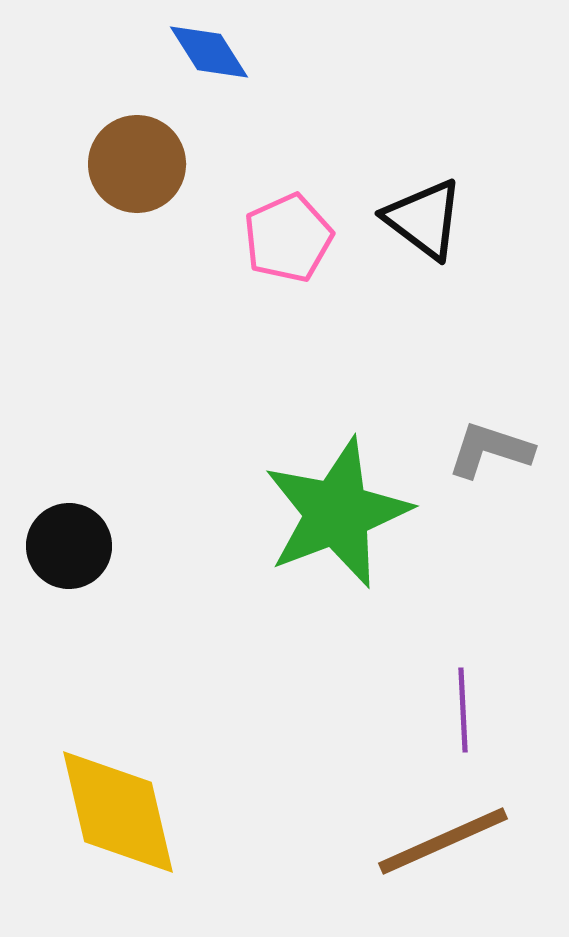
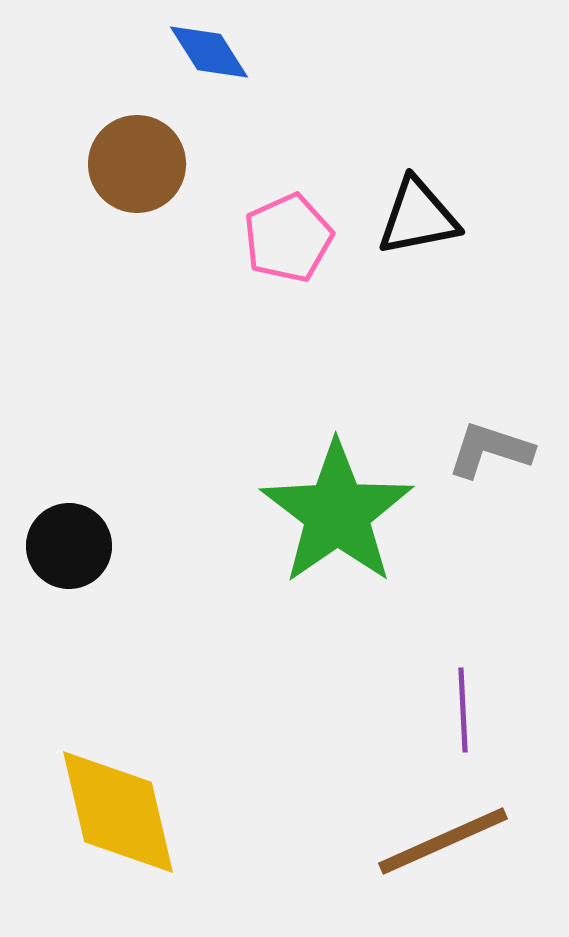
black triangle: moved 6 px left, 2 px up; rotated 48 degrees counterclockwise
green star: rotated 14 degrees counterclockwise
